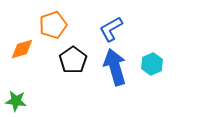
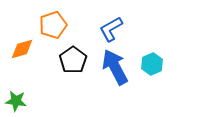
blue arrow: rotated 12 degrees counterclockwise
